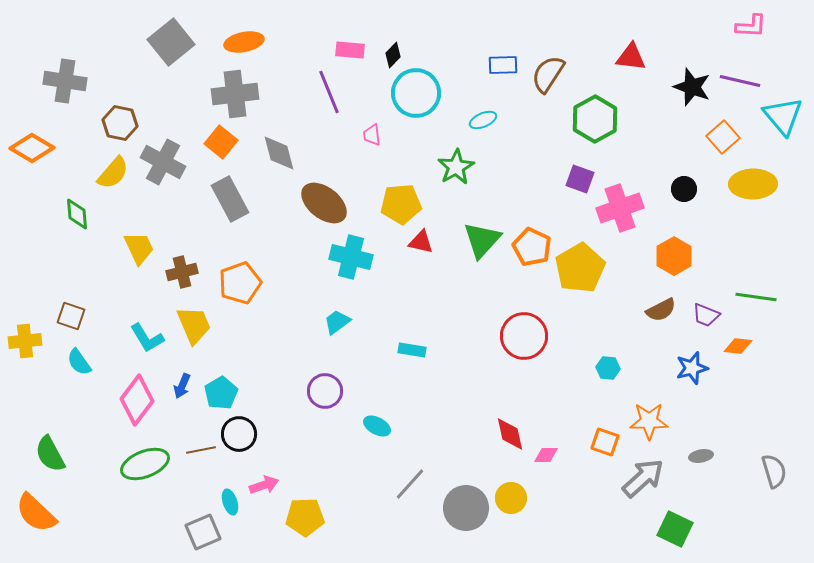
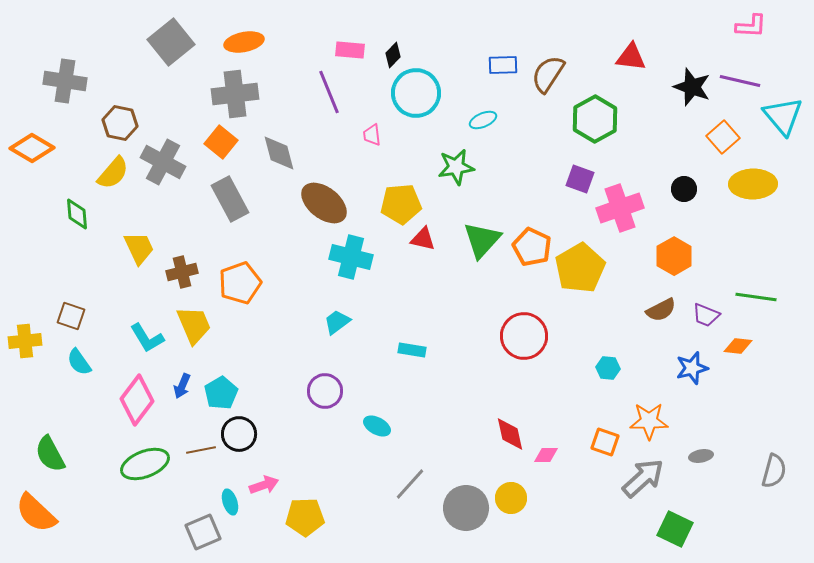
green star at (456, 167): rotated 21 degrees clockwise
red triangle at (421, 242): moved 2 px right, 3 px up
gray semicircle at (774, 471): rotated 32 degrees clockwise
